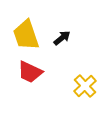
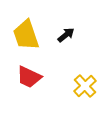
black arrow: moved 4 px right, 3 px up
red trapezoid: moved 1 px left, 5 px down
